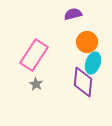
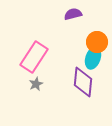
orange circle: moved 10 px right
pink rectangle: moved 2 px down
cyan ellipse: moved 5 px up
gray star: rotated 16 degrees clockwise
